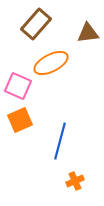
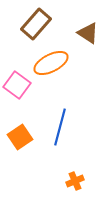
brown triangle: rotated 40 degrees clockwise
pink square: moved 1 px left, 1 px up; rotated 12 degrees clockwise
orange square: moved 17 px down; rotated 10 degrees counterclockwise
blue line: moved 14 px up
